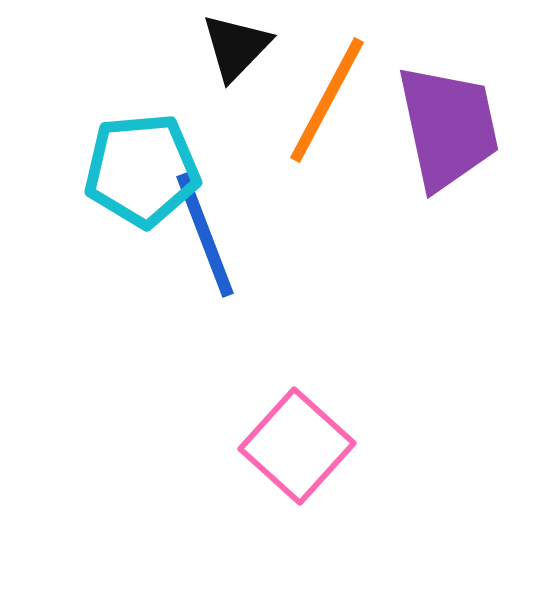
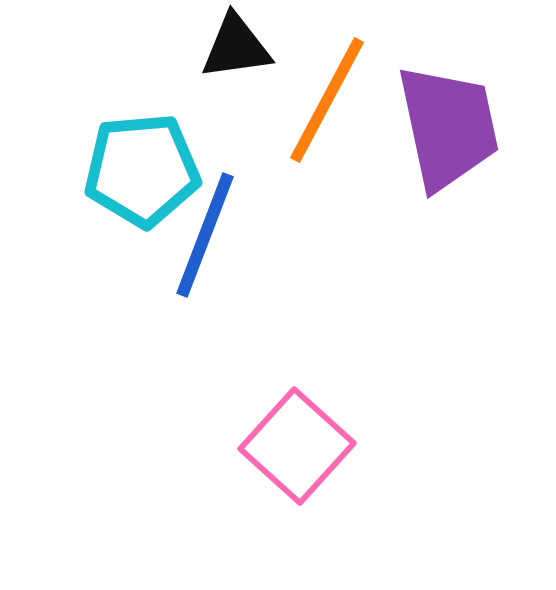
black triangle: rotated 38 degrees clockwise
blue line: rotated 42 degrees clockwise
